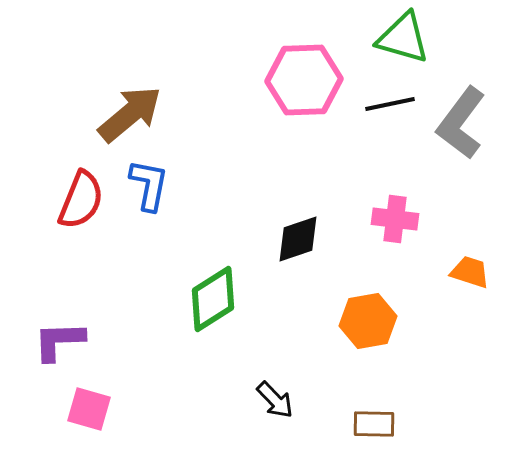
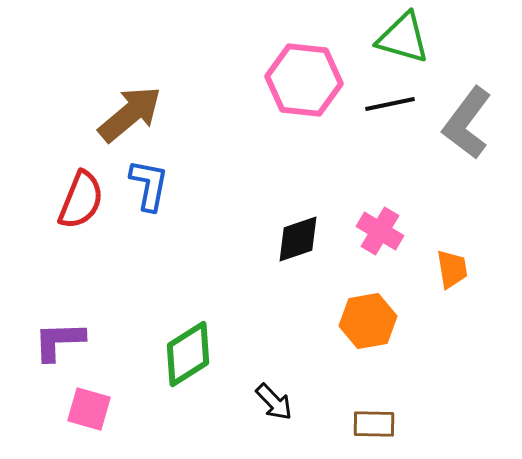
pink hexagon: rotated 8 degrees clockwise
gray L-shape: moved 6 px right
pink cross: moved 15 px left, 12 px down; rotated 24 degrees clockwise
orange trapezoid: moved 18 px left, 3 px up; rotated 63 degrees clockwise
green diamond: moved 25 px left, 55 px down
black arrow: moved 1 px left, 2 px down
